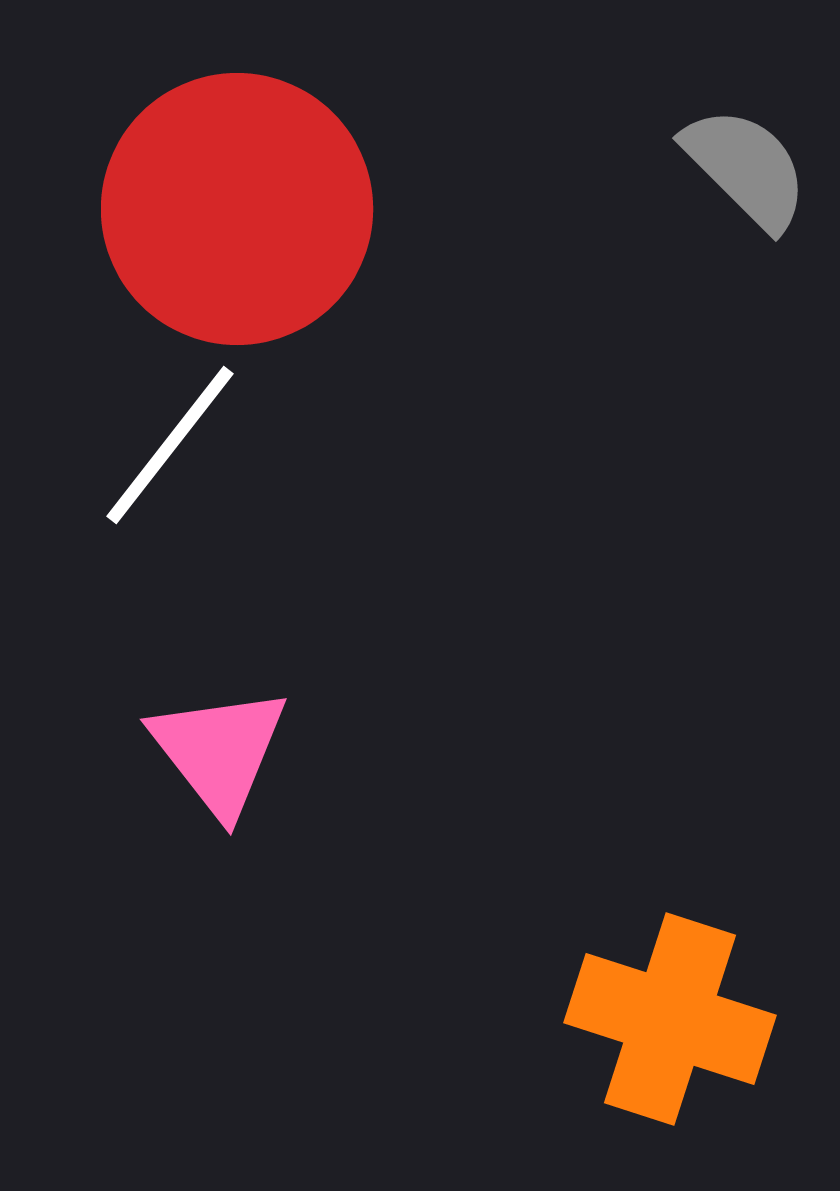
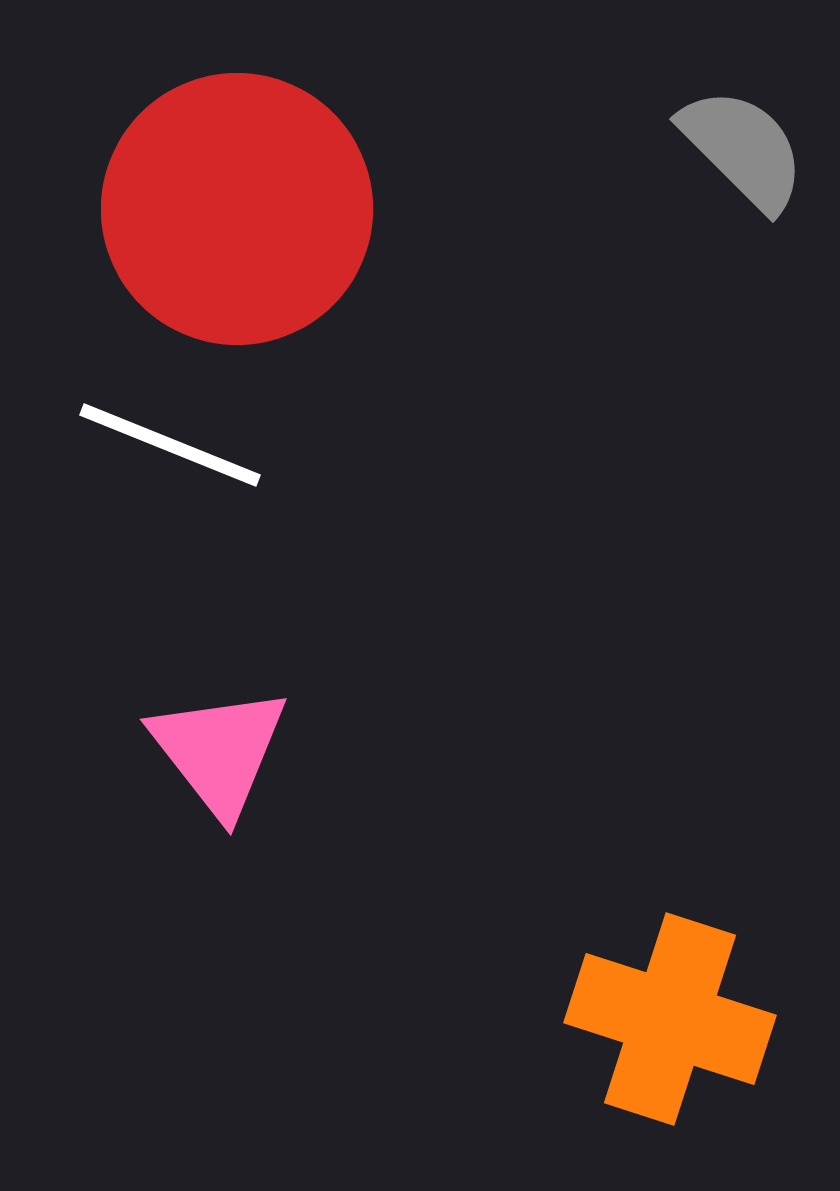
gray semicircle: moved 3 px left, 19 px up
white line: rotated 74 degrees clockwise
